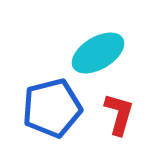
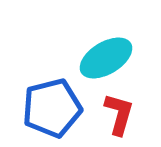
cyan ellipse: moved 8 px right, 5 px down
